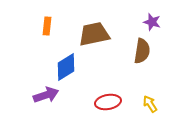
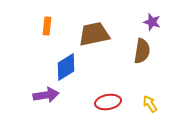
purple arrow: rotated 10 degrees clockwise
